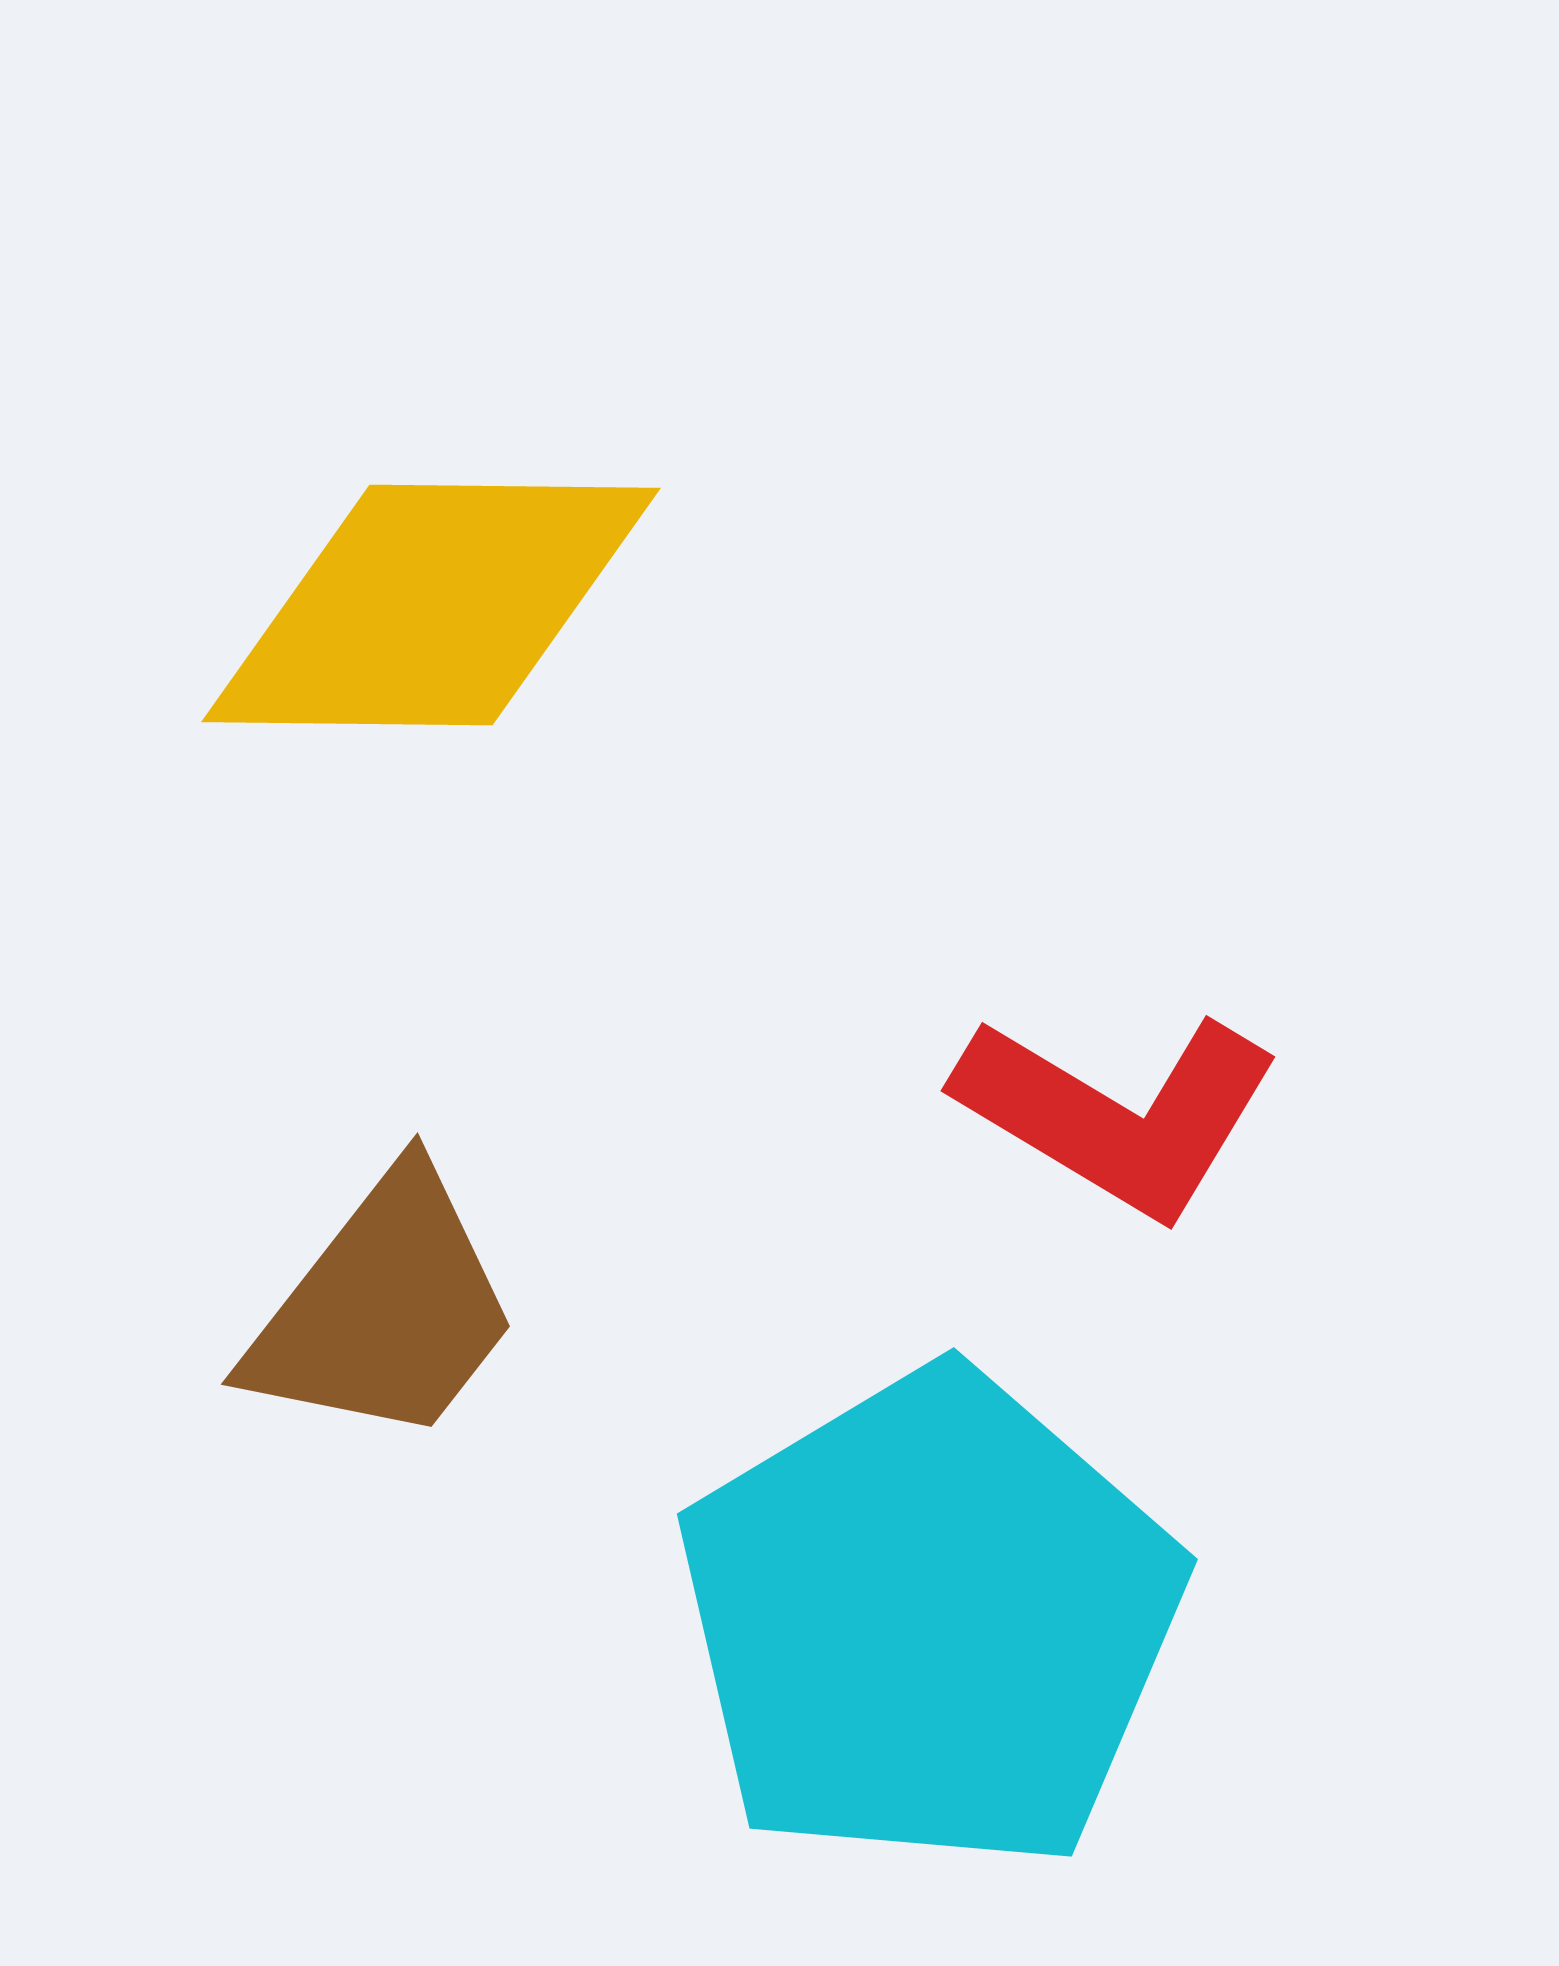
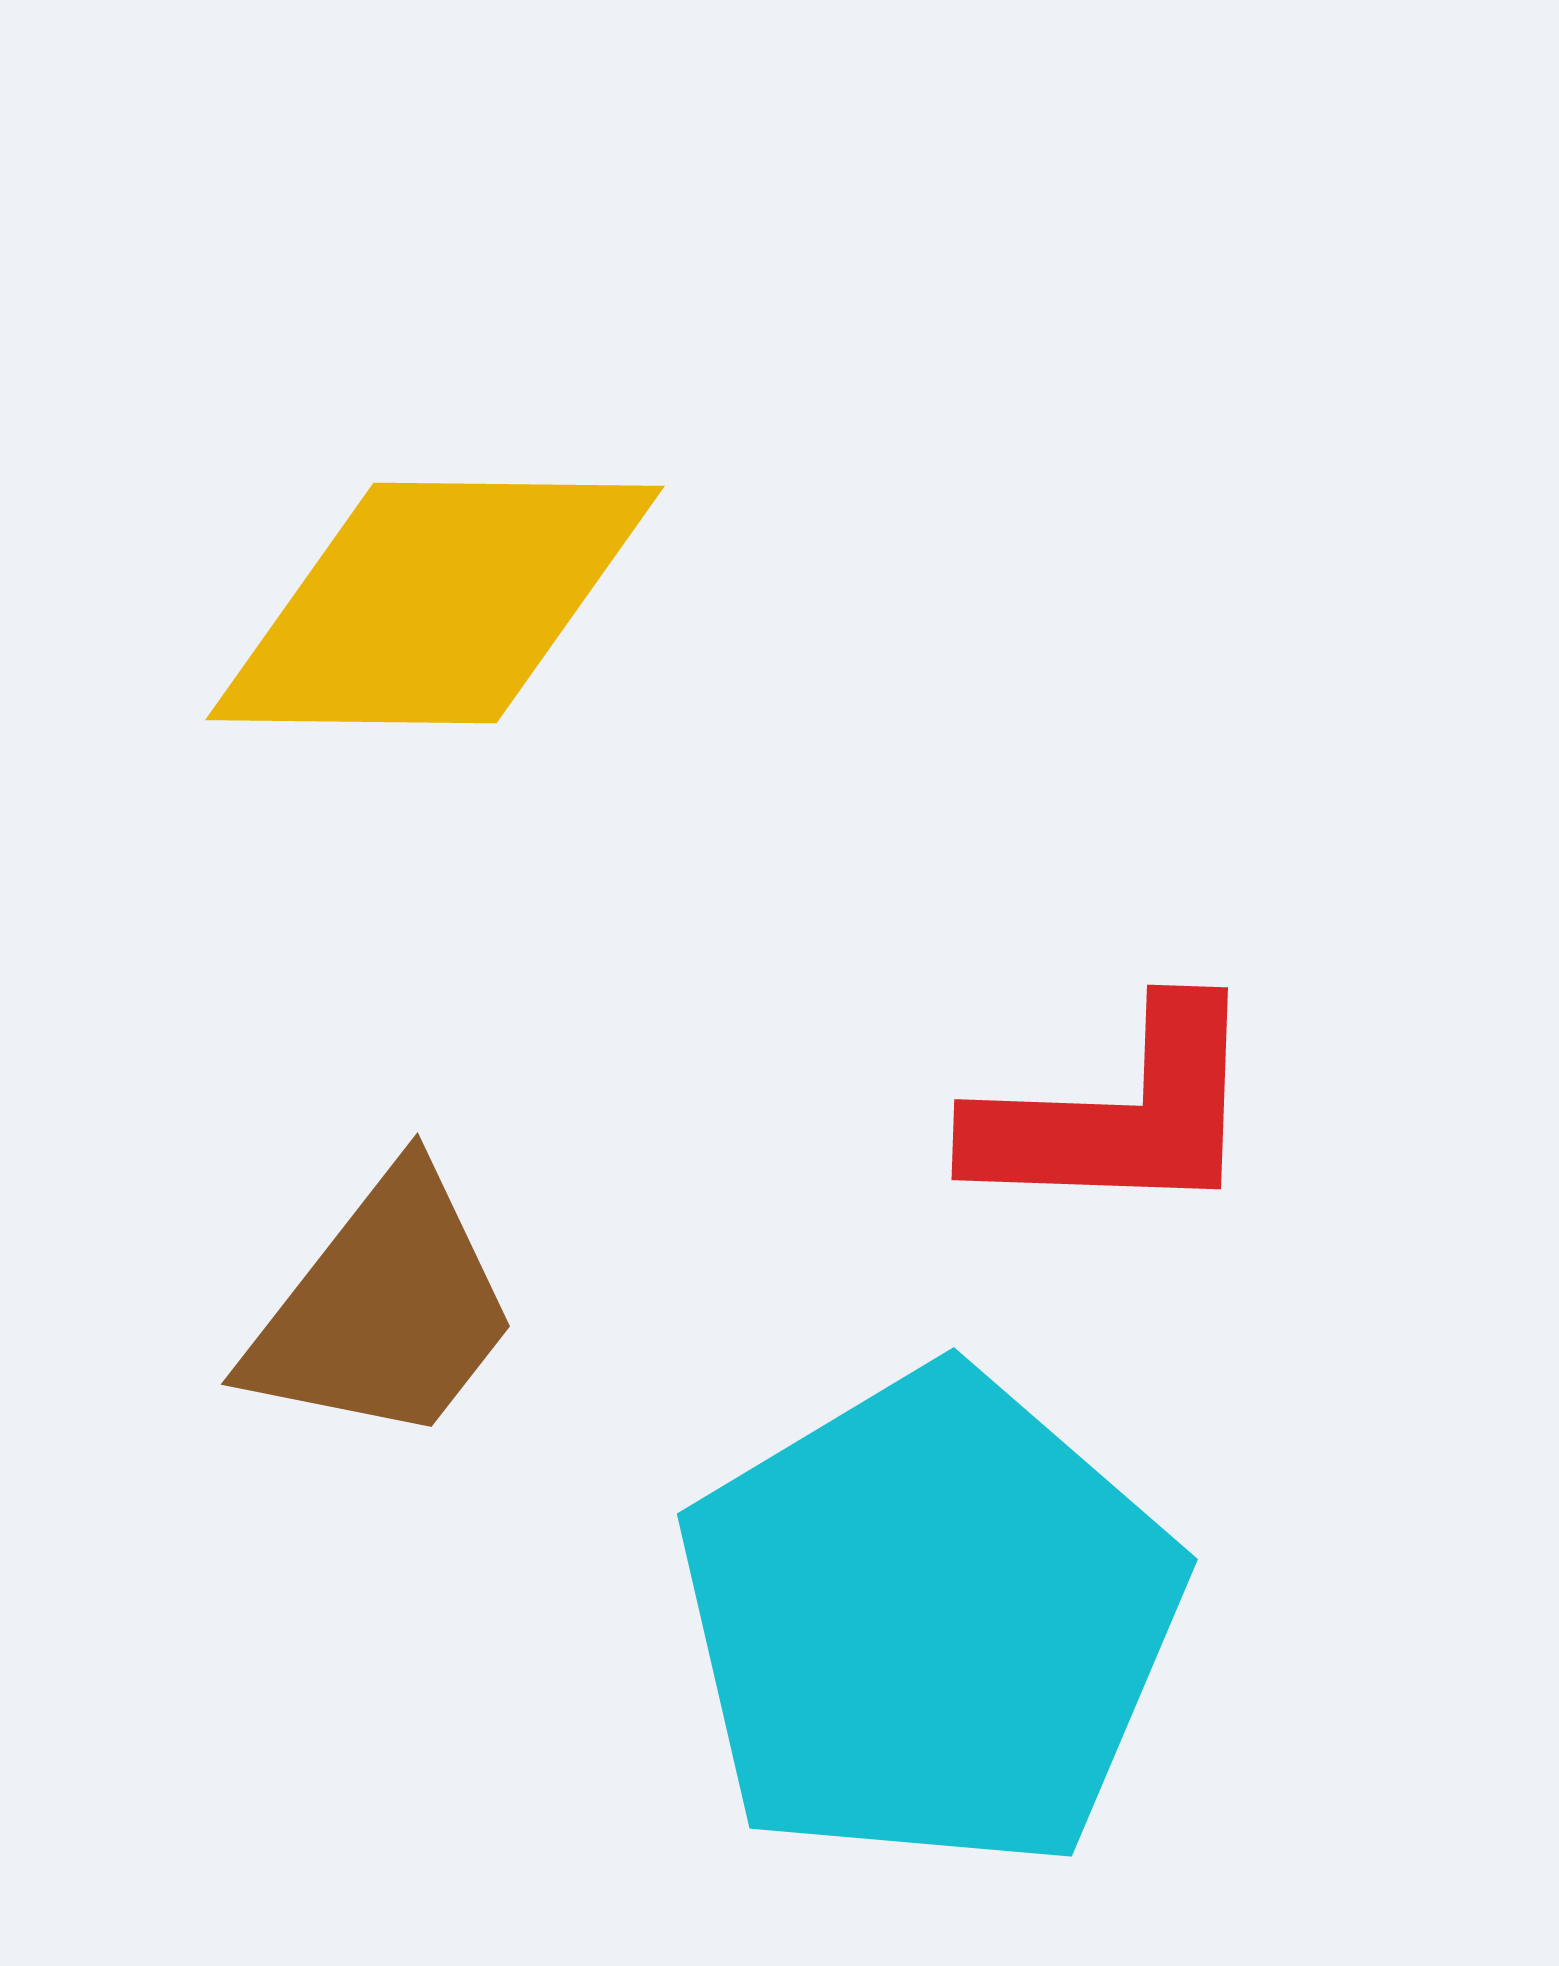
yellow diamond: moved 4 px right, 2 px up
red L-shape: rotated 29 degrees counterclockwise
